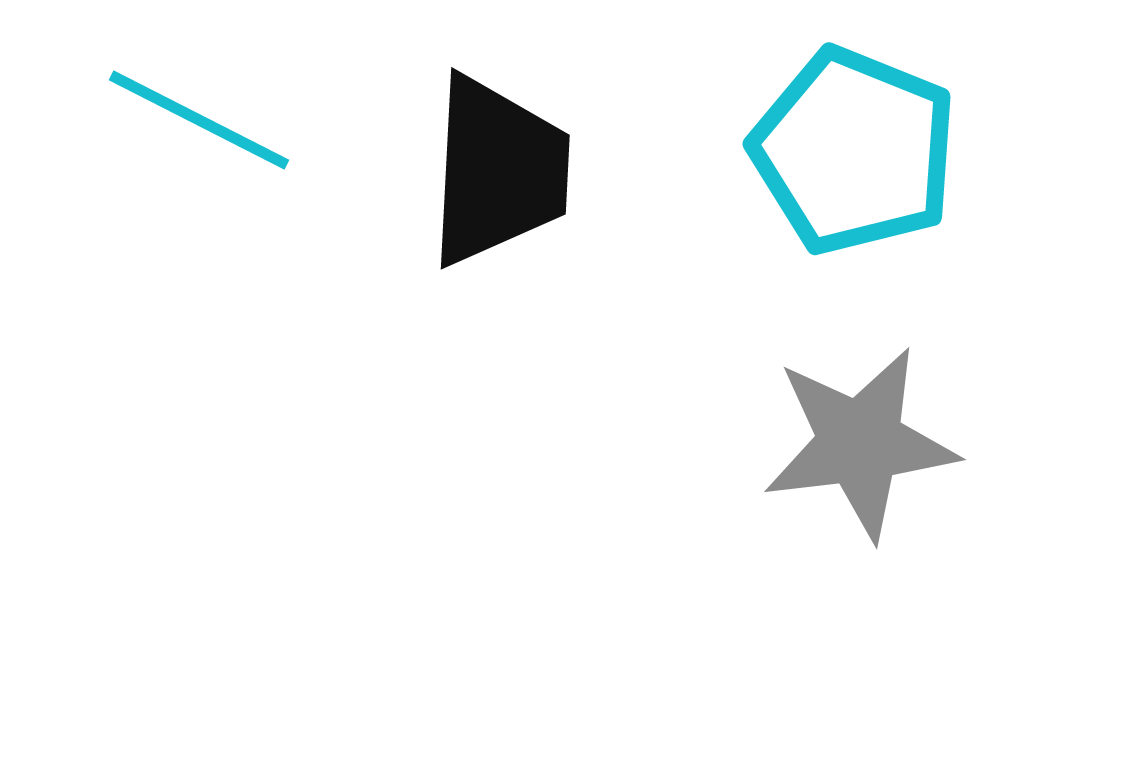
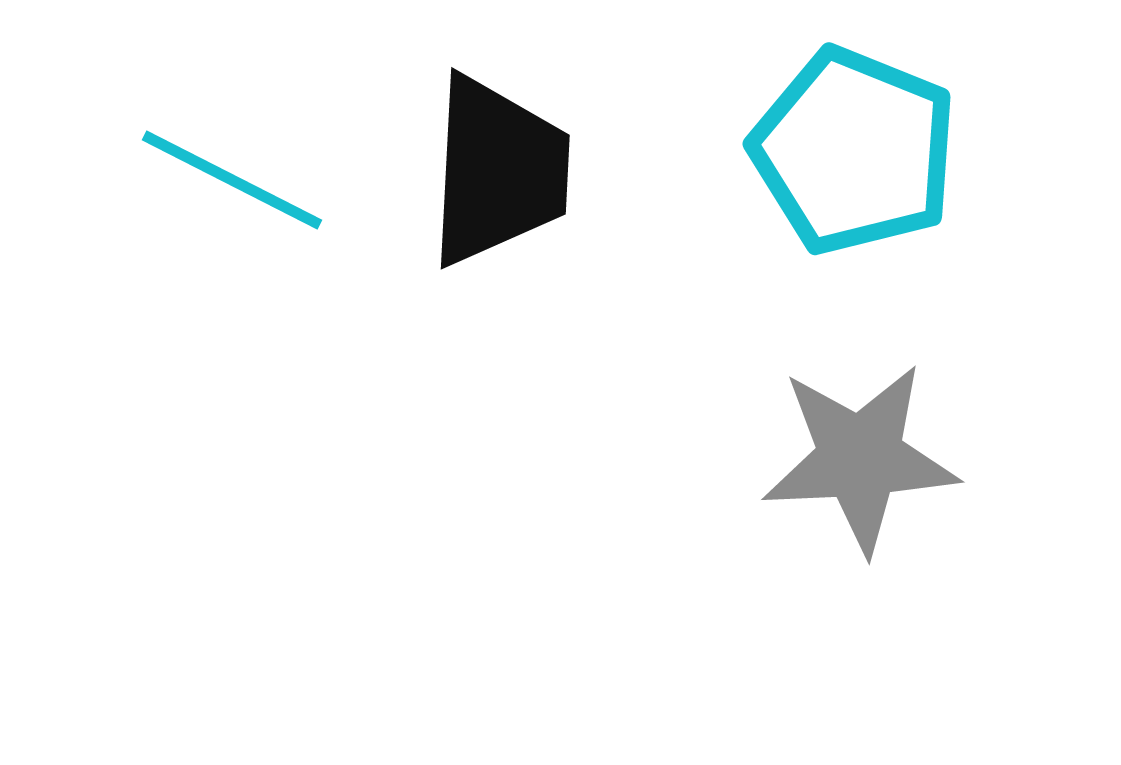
cyan line: moved 33 px right, 60 px down
gray star: moved 15 px down; rotated 4 degrees clockwise
